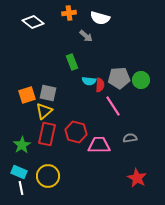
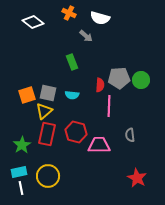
orange cross: rotated 32 degrees clockwise
cyan semicircle: moved 17 px left, 14 px down
pink line: moved 4 px left; rotated 35 degrees clockwise
gray semicircle: moved 3 px up; rotated 88 degrees counterclockwise
cyan rectangle: rotated 35 degrees counterclockwise
